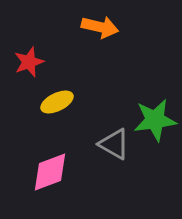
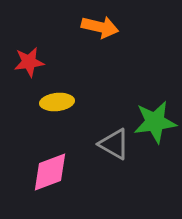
red star: rotated 12 degrees clockwise
yellow ellipse: rotated 20 degrees clockwise
green star: moved 2 px down
